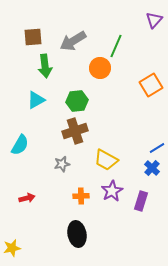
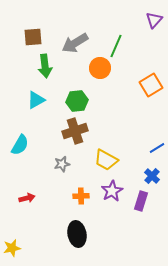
gray arrow: moved 2 px right, 2 px down
blue cross: moved 8 px down
